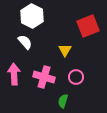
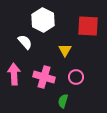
white hexagon: moved 11 px right, 4 px down
red square: rotated 25 degrees clockwise
